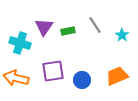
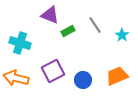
purple triangle: moved 6 px right, 12 px up; rotated 42 degrees counterclockwise
green rectangle: rotated 16 degrees counterclockwise
purple square: rotated 20 degrees counterclockwise
blue circle: moved 1 px right
